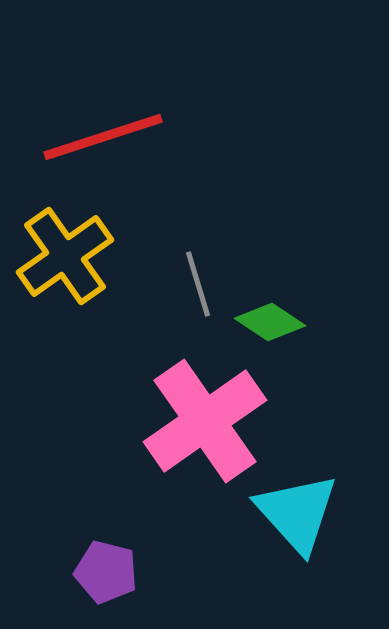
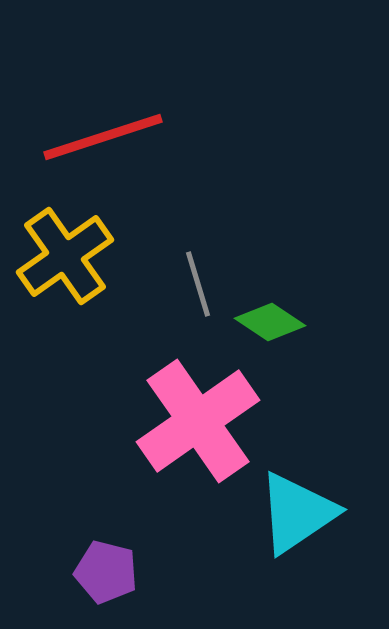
pink cross: moved 7 px left
cyan triangle: rotated 38 degrees clockwise
